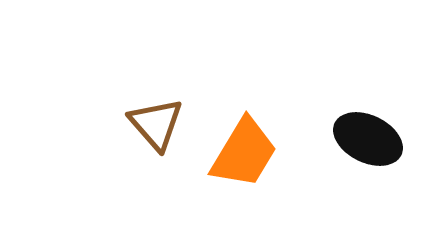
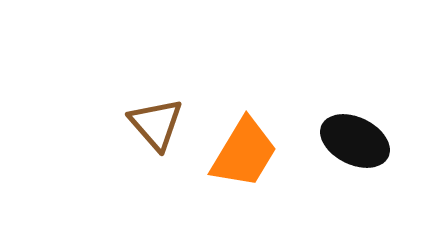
black ellipse: moved 13 px left, 2 px down
